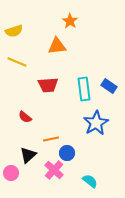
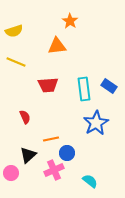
yellow line: moved 1 px left
red semicircle: rotated 152 degrees counterclockwise
pink cross: rotated 24 degrees clockwise
